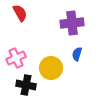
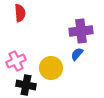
red semicircle: rotated 24 degrees clockwise
purple cross: moved 9 px right, 8 px down
blue semicircle: rotated 24 degrees clockwise
pink cross: moved 3 px down
